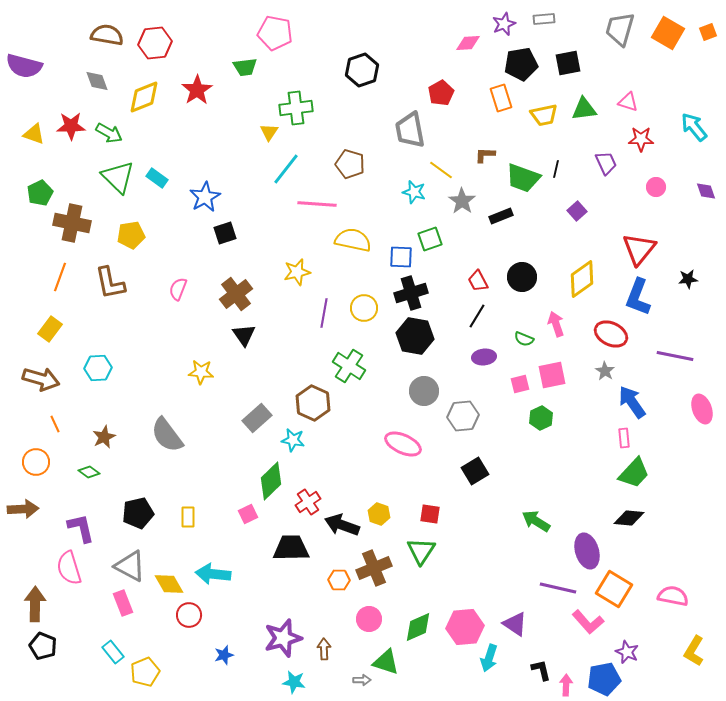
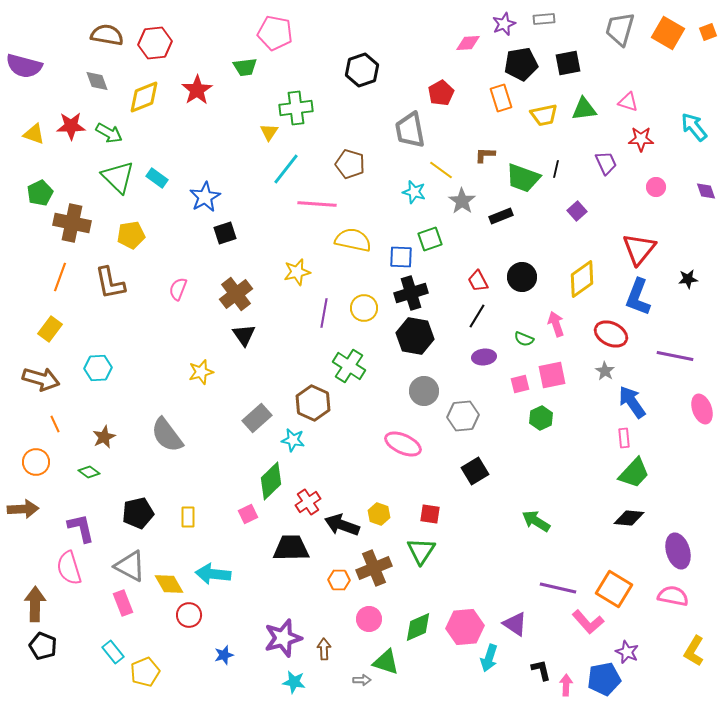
yellow star at (201, 372): rotated 20 degrees counterclockwise
purple ellipse at (587, 551): moved 91 px right
